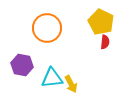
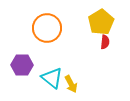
yellow pentagon: rotated 15 degrees clockwise
purple hexagon: rotated 10 degrees counterclockwise
cyan triangle: rotated 45 degrees clockwise
